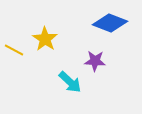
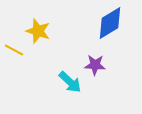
blue diamond: rotated 52 degrees counterclockwise
yellow star: moved 7 px left, 8 px up; rotated 15 degrees counterclockwise
purple star: moved 4 px down
